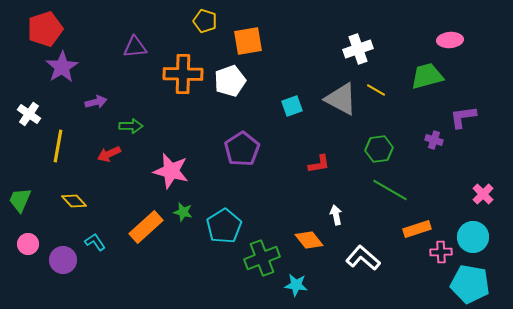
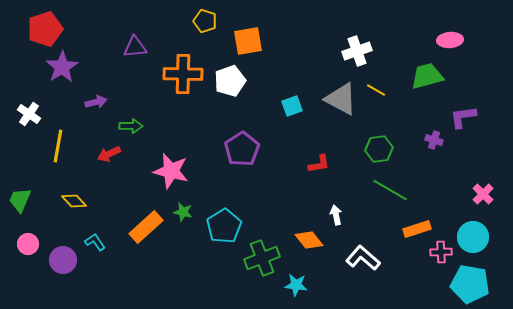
white cross at (358, 49): moved 1 px left, 2 px down
